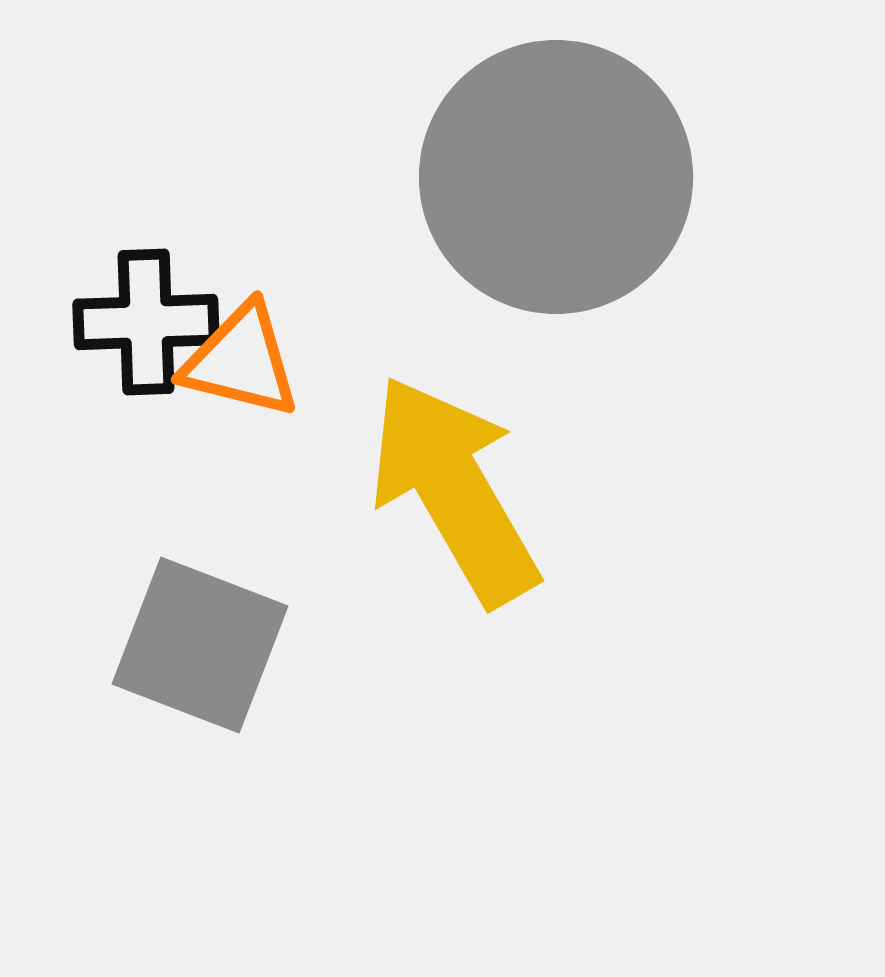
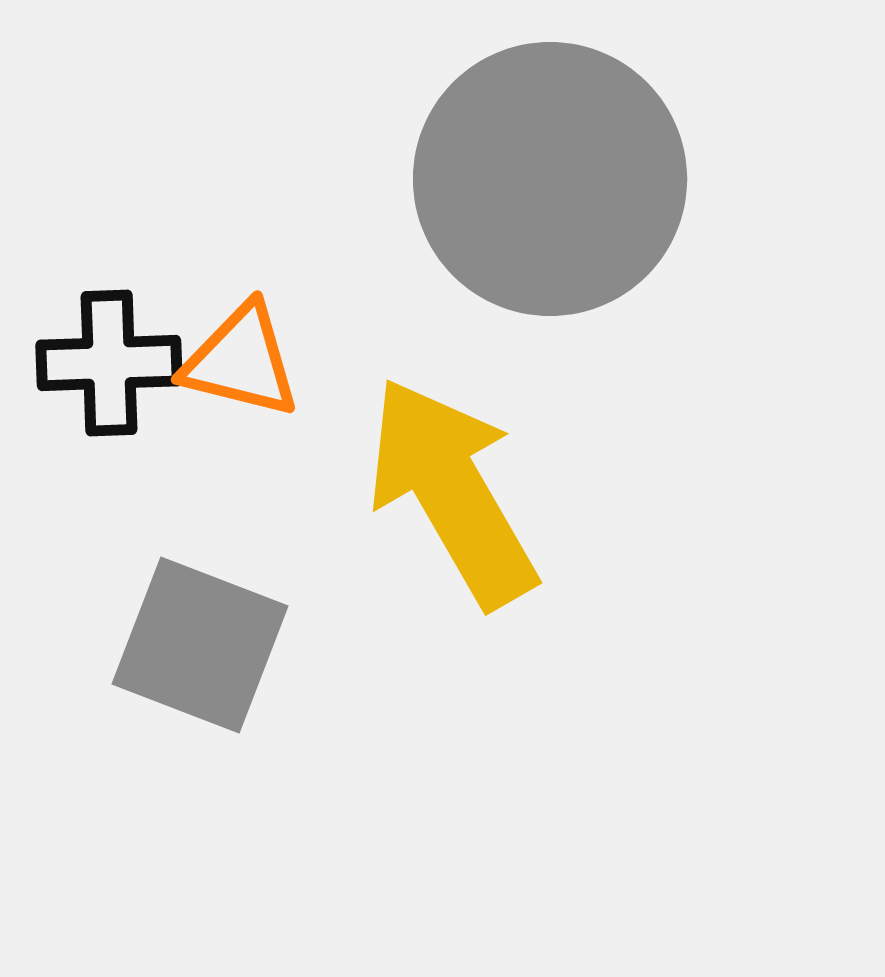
gray circle: moved 6 px left, 2 px down
black cross: moved 37 px left, 41 px down
yellow arrow: moved 2 px left, 2 px down
